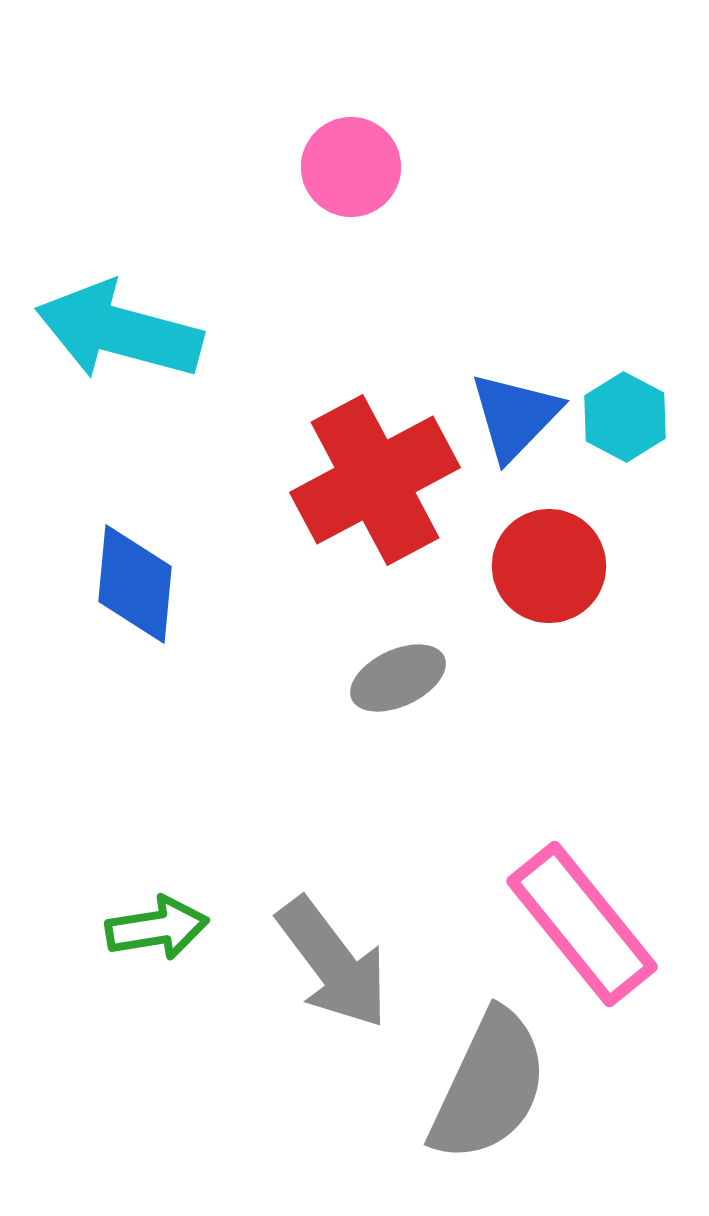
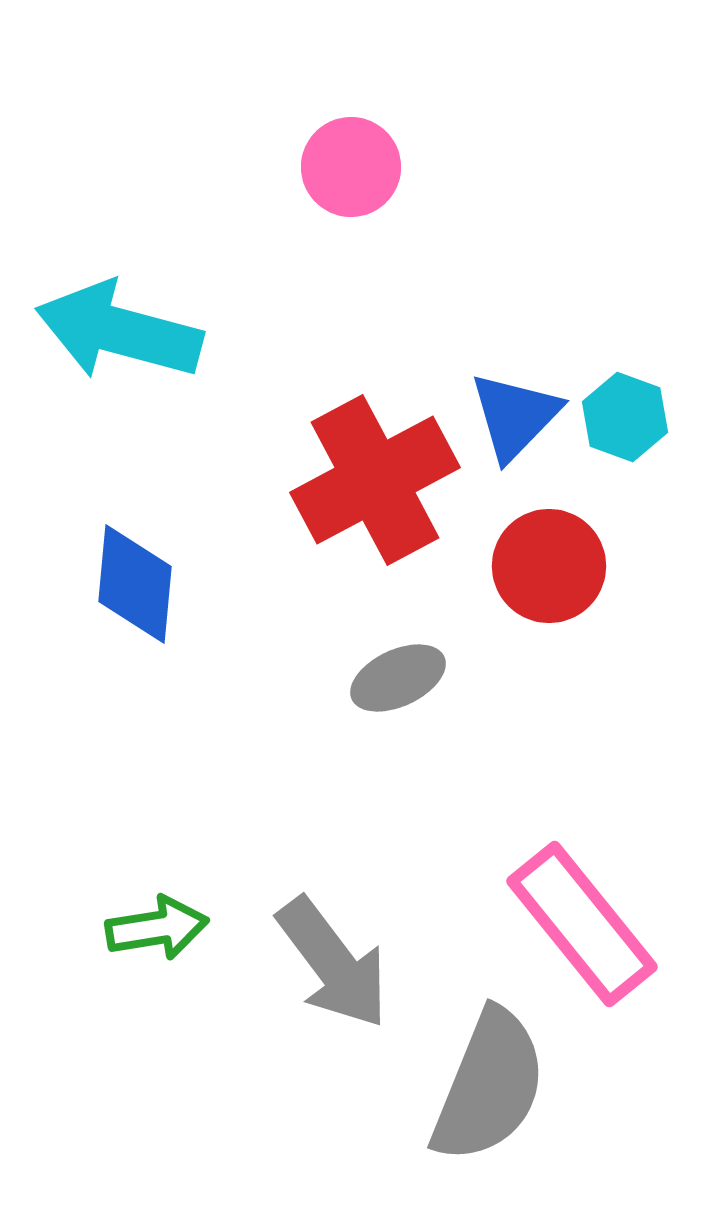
cyan hexagon: rotated 8 degrees counterclockwise
gray semicircle: rotated 3 degrees counterclockwise
